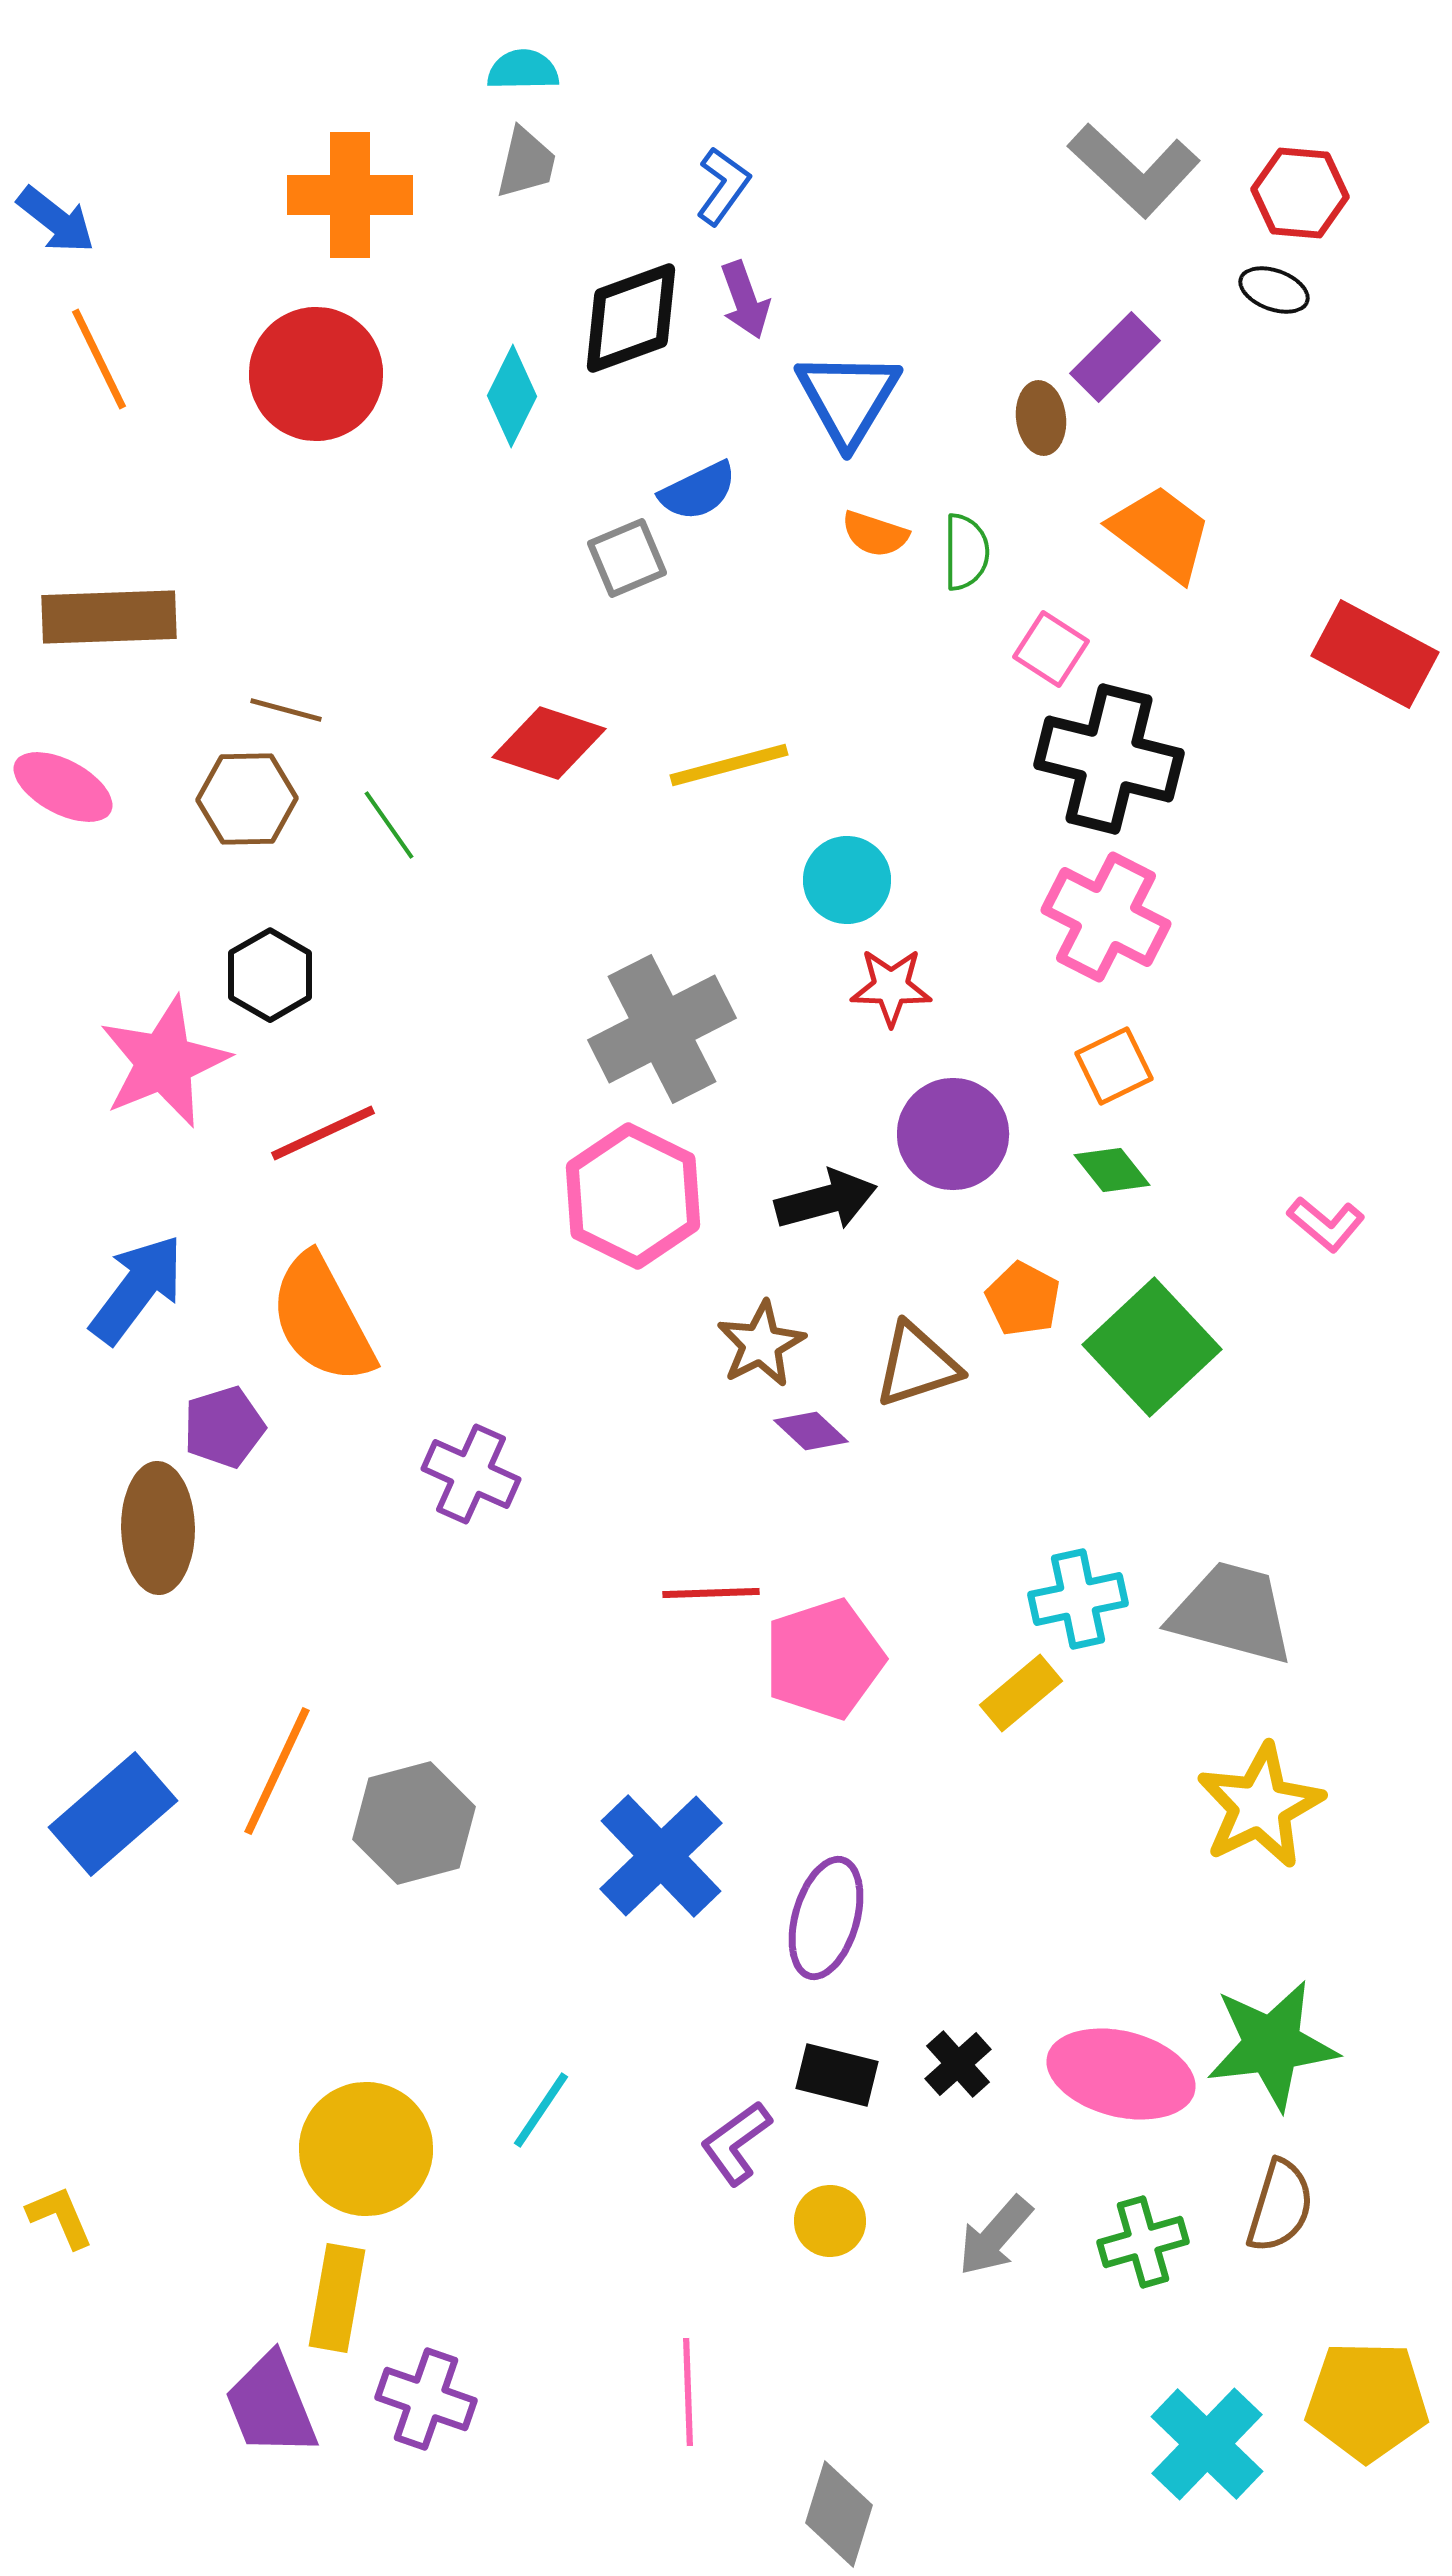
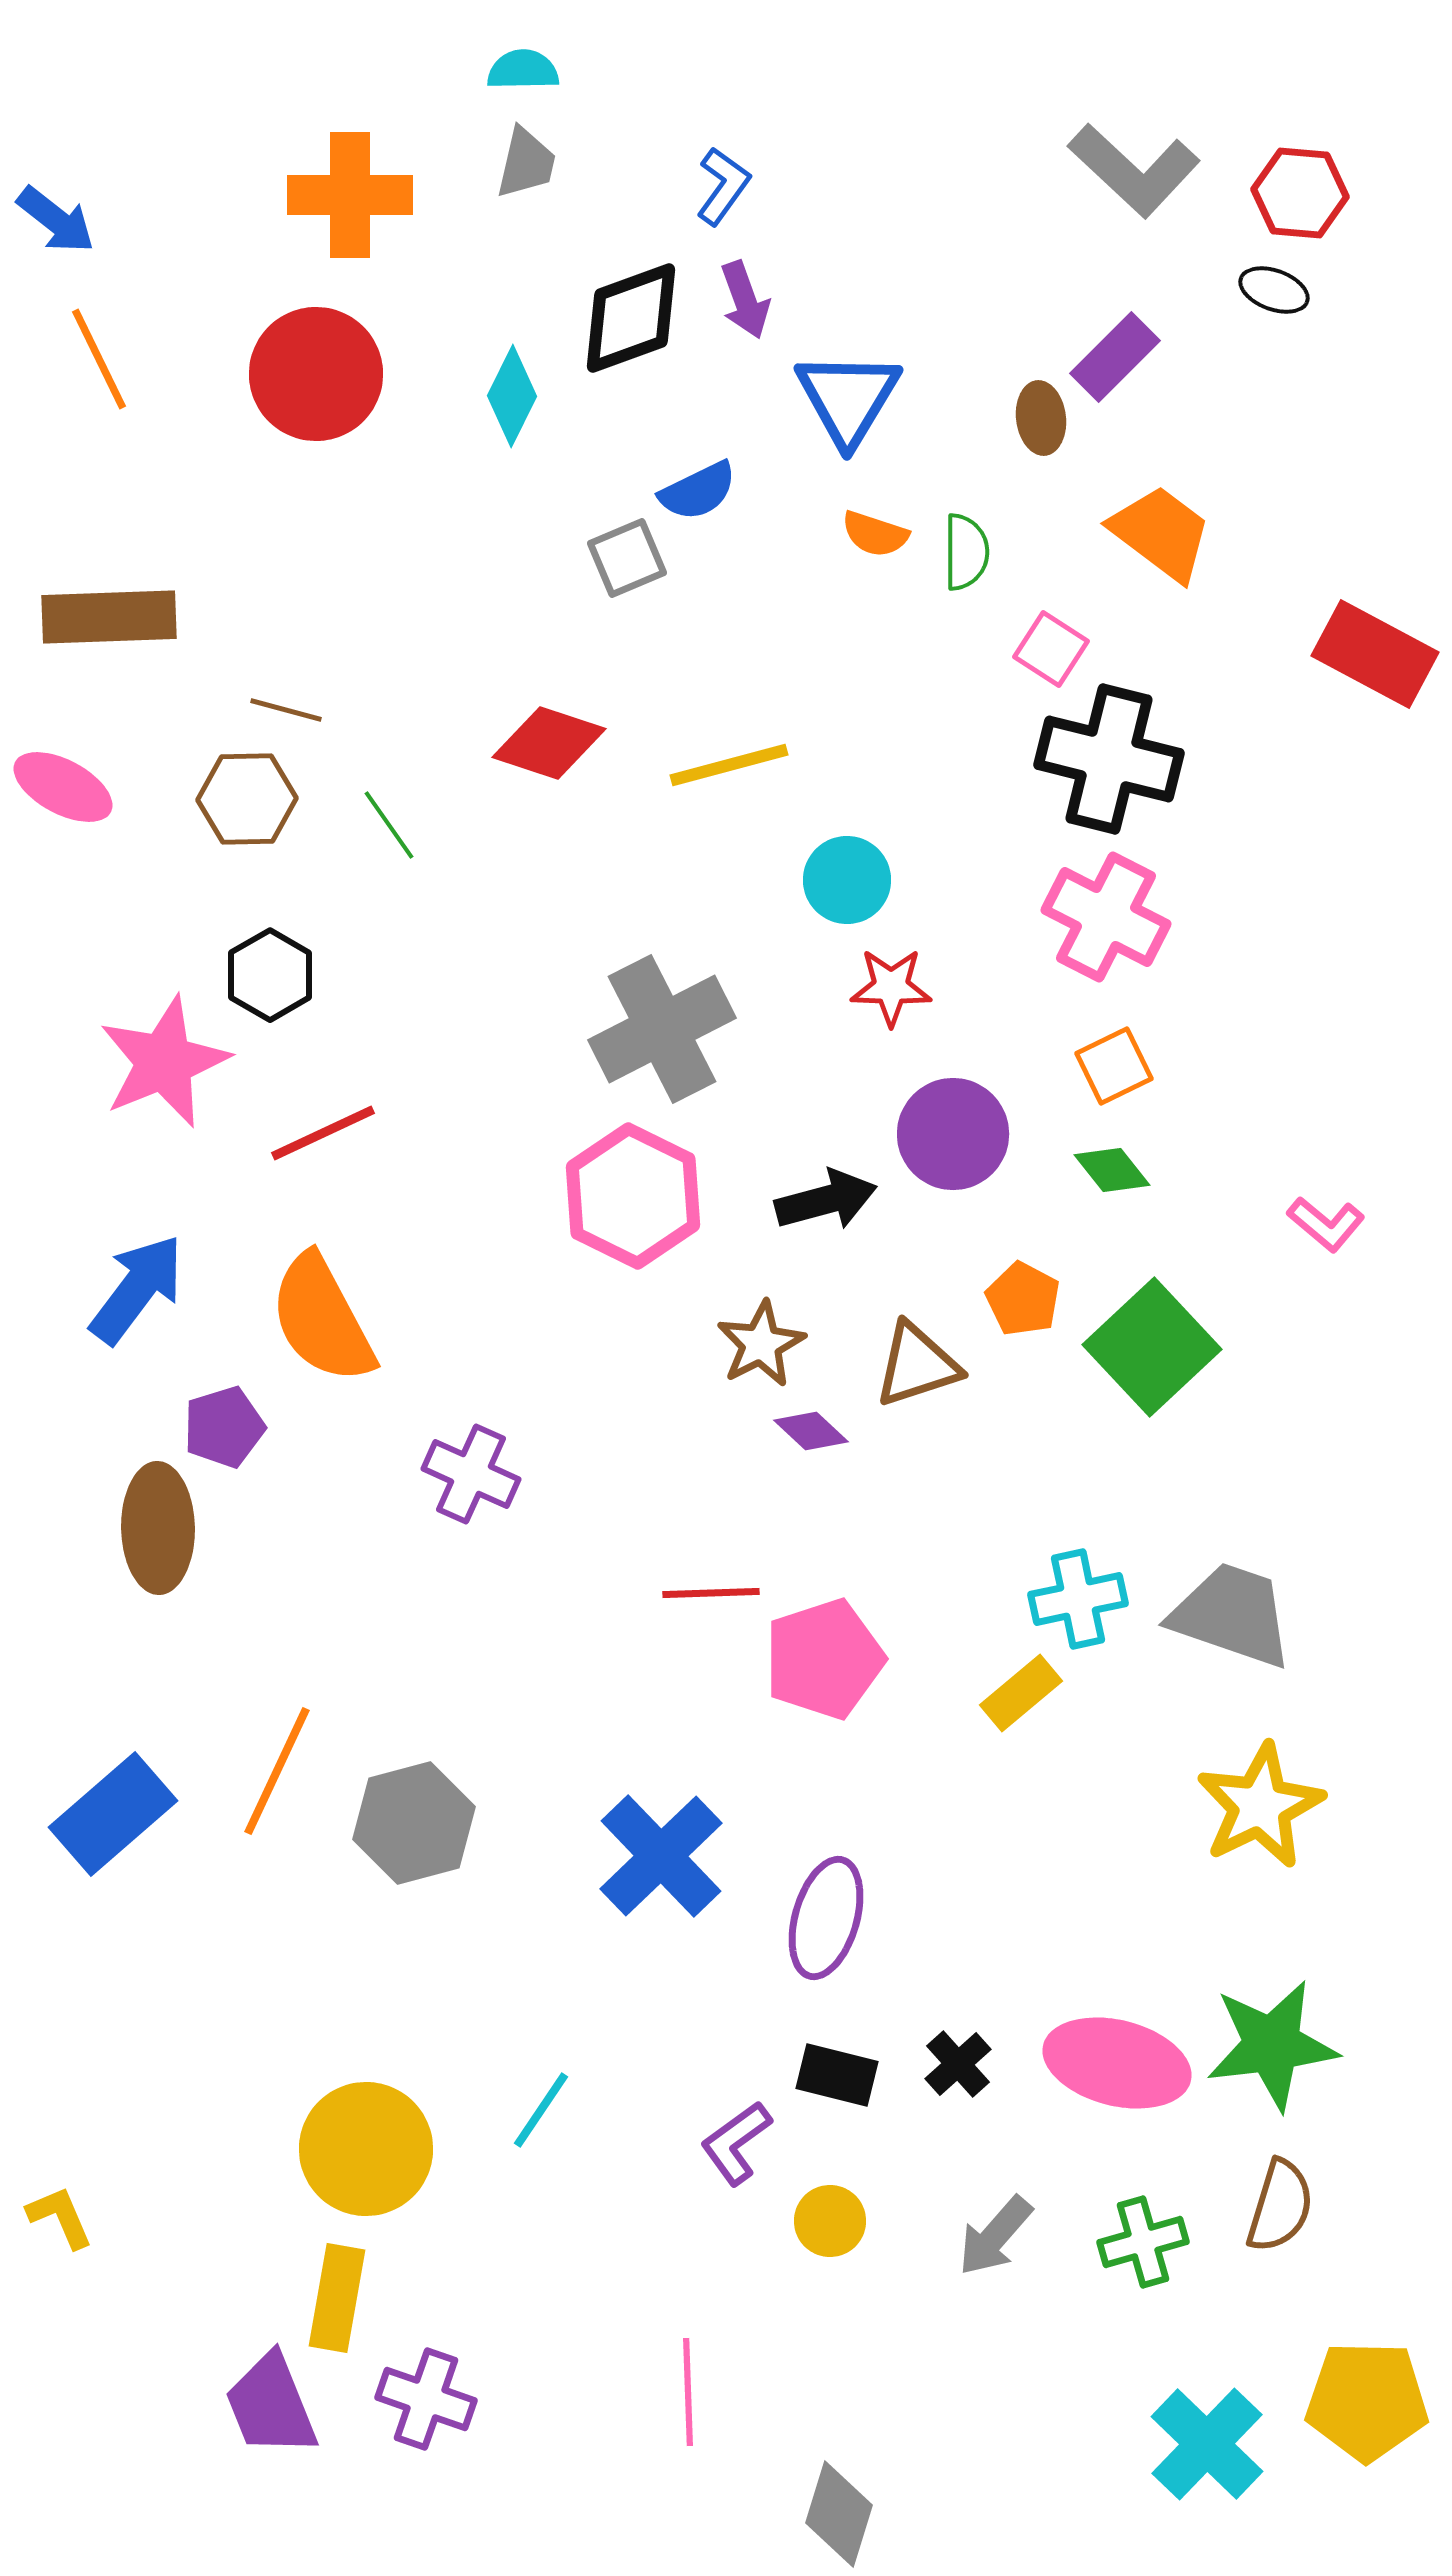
gray trapezoid at (1232, 1613): moved 2 px down; rotated 4 degrees clockwise
pink ellipse at (1121, 2074): moved 4 px left, 11 px up
